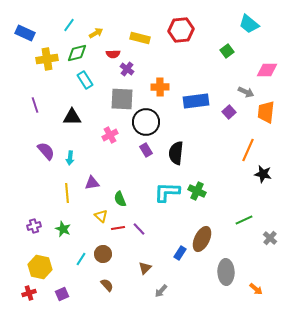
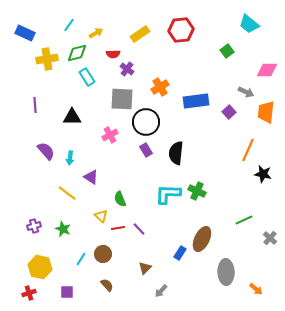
yellow rectangle at (140, 38): moved 4 px up; rotated 48 degrees counterclockwise
cyan rectangle at (85, 80): moved 2 px right, 3 px up
orange cross at (160, 87): rotated 30 degrees counterclockwise
purple line at (35, 105): rotated 14 degrees clockwise
purple triangle at (92, 183): moved 1 px left, 6 px up; rotated 42 degrees clockwise
cyan L-shape at (167, 192): moved 1 px right, 2 px down
yellow line at (67, 193): rotated 48 degrees counterclockwise
purple square at (62, 294): moved 5 px right, 2 px up; rotated 24 degrees clockwise
